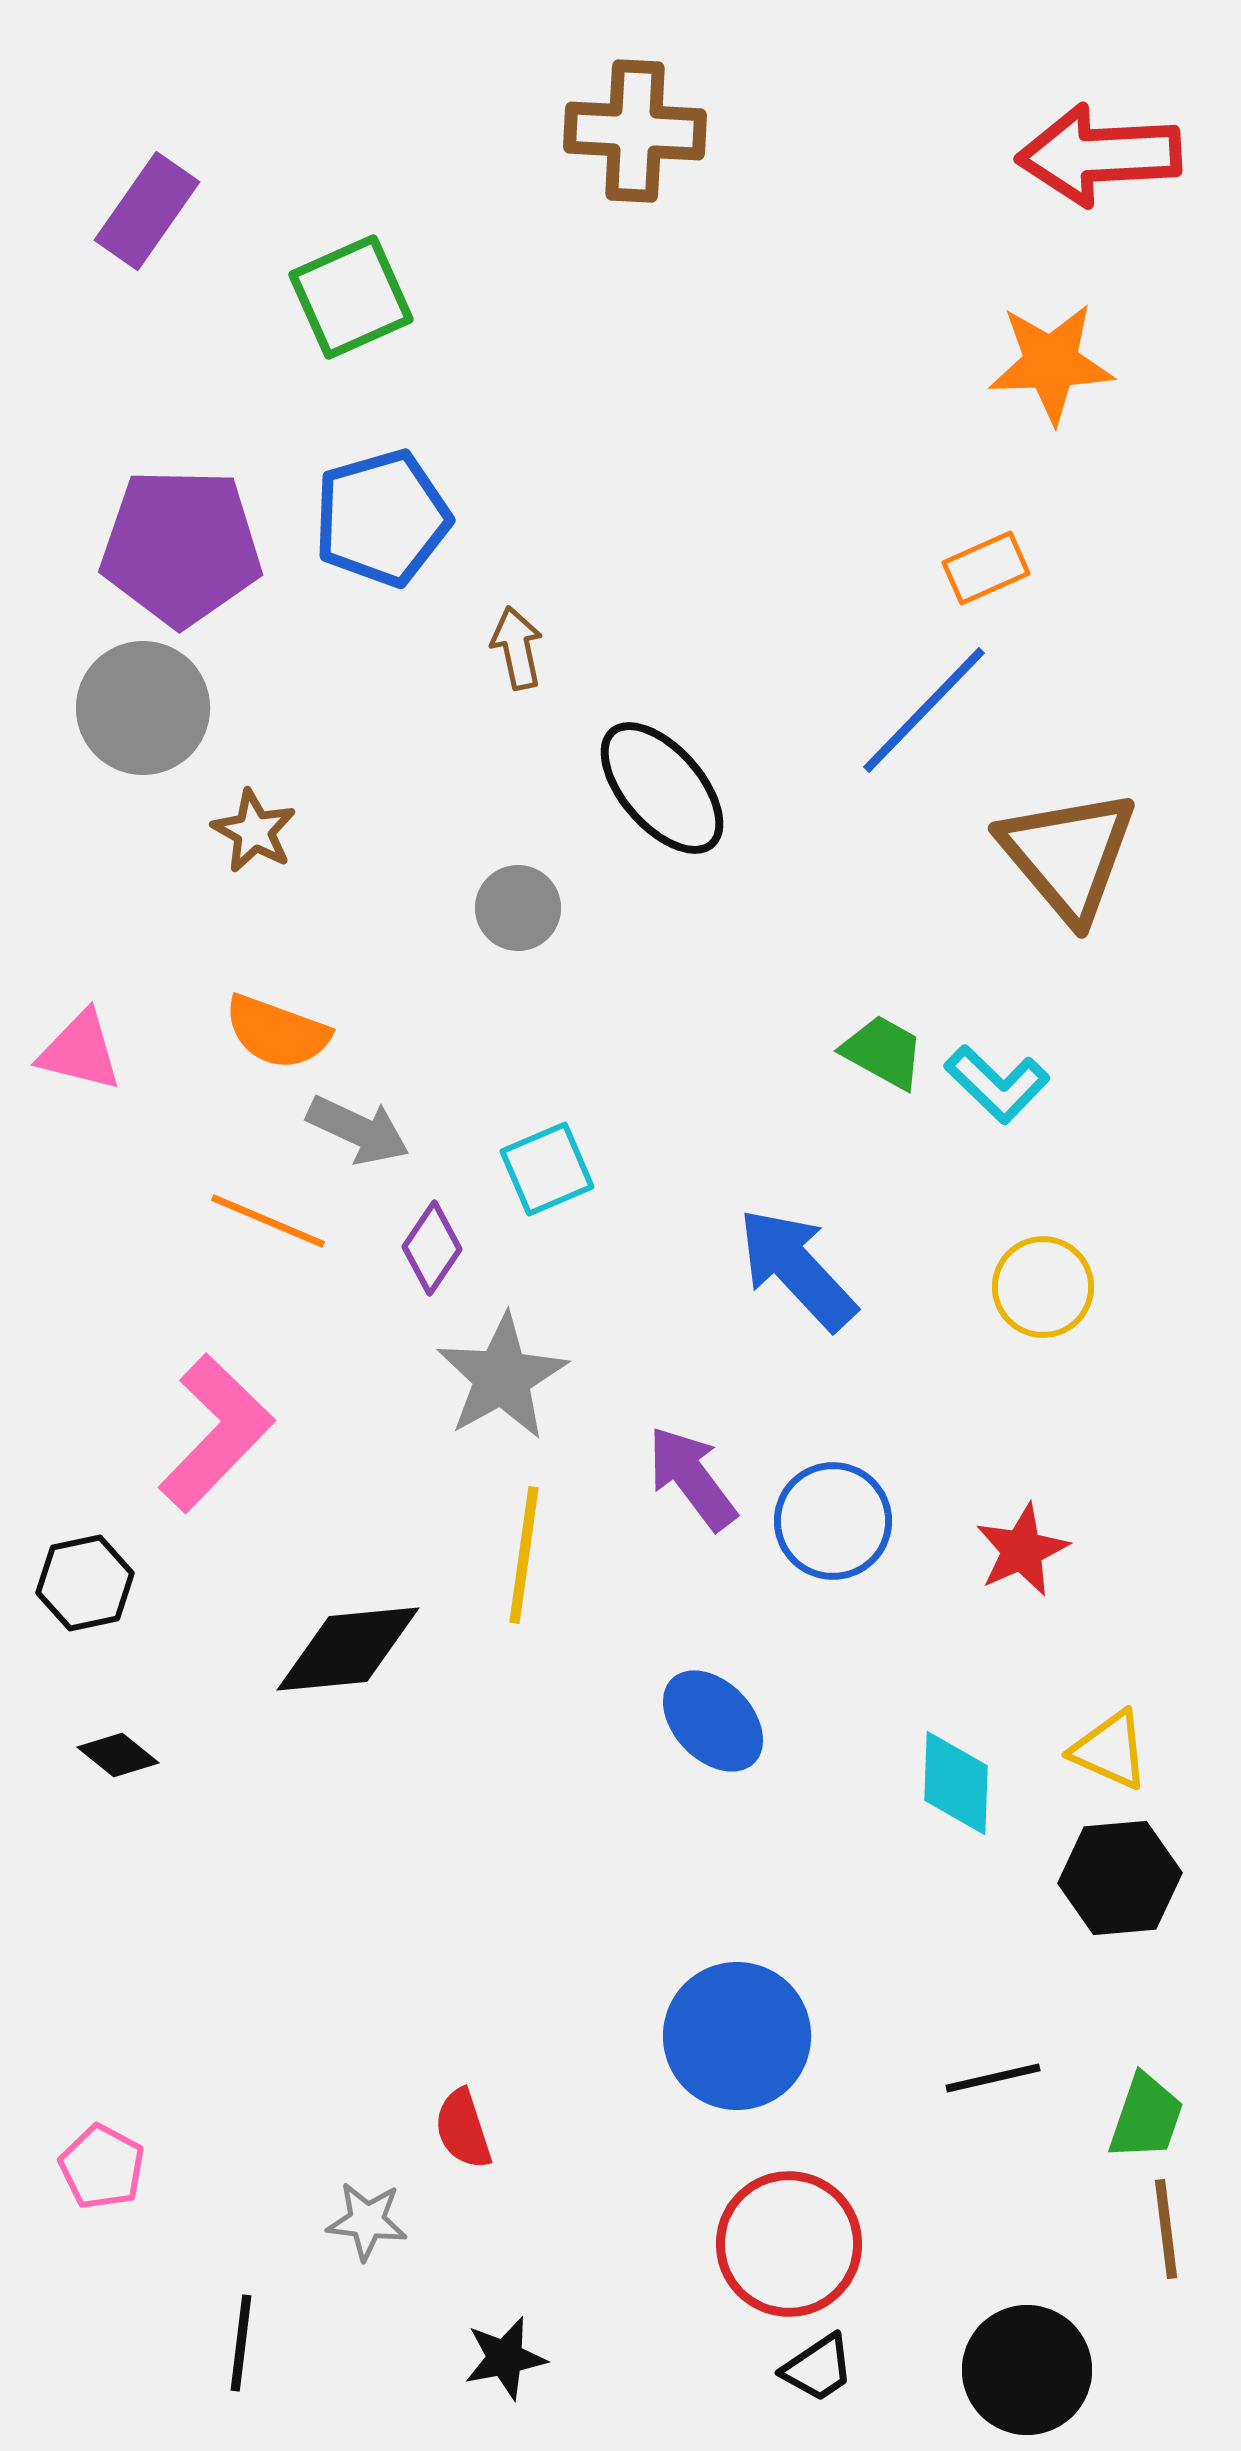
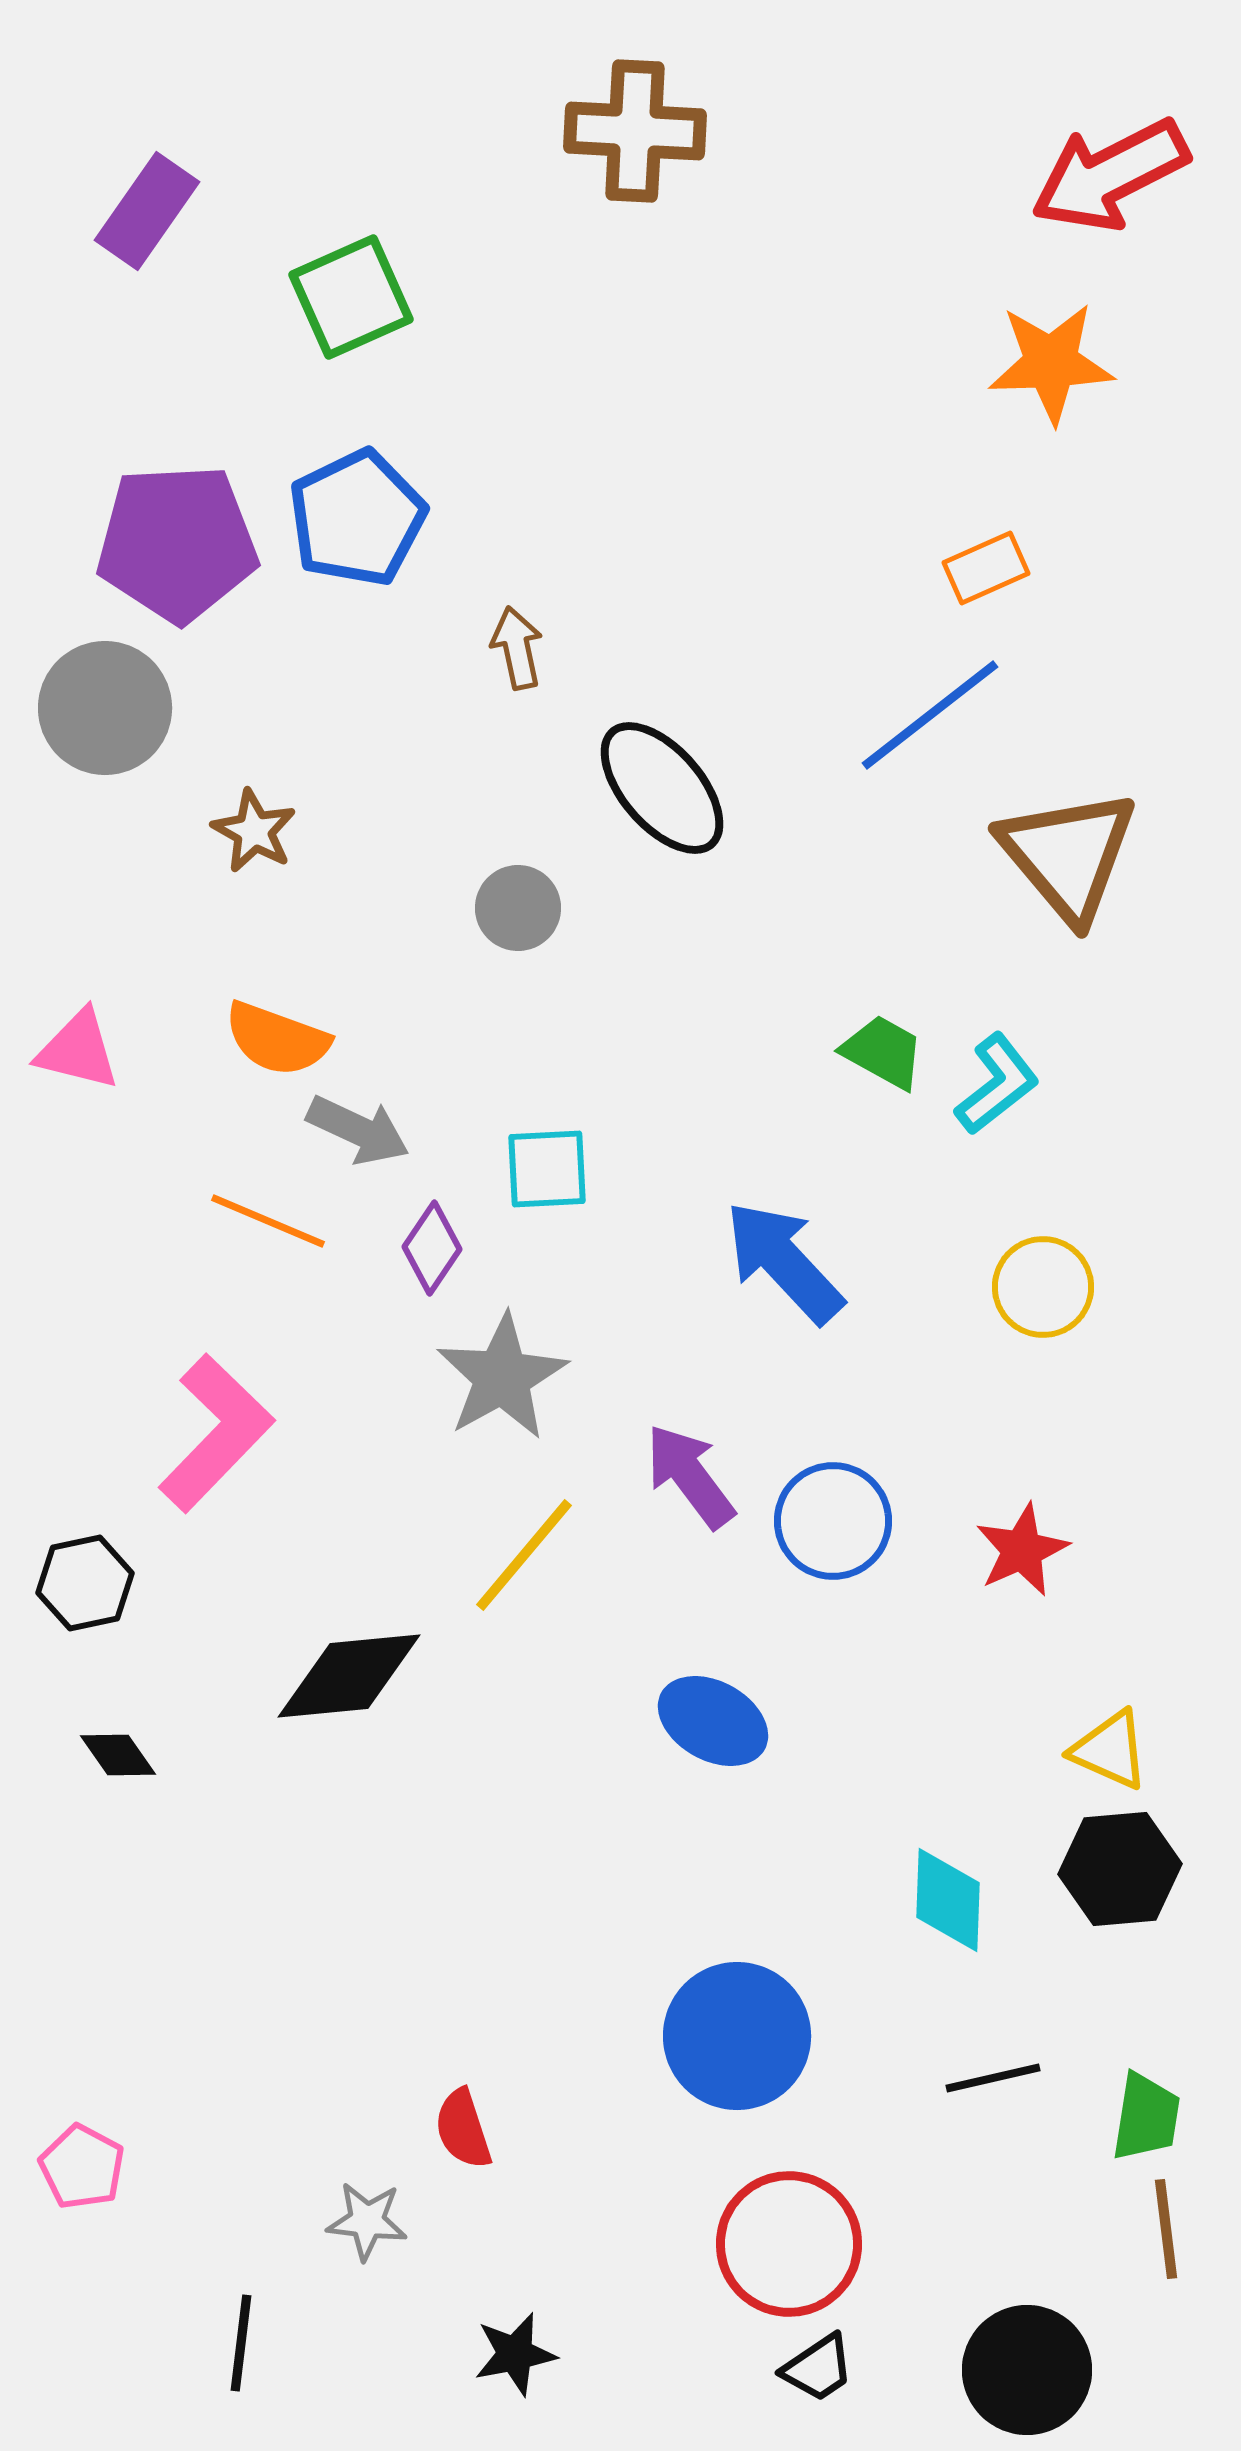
red arrow at (1099, 155): moved 11 px right, 20 px down; rotated 24 degrees counterclockwise
blue pentagon at (382, 518): moved 25 px left; rotated 10 degrees counterclockwise
purple pentagon at (181, 547): moved 4 px left, 4 px up; rotated 4 degrees counterclockwise
gray circle at (143, 708): moved 38 px left
blue line at (924, 710): moved 6 px right, 5 px down; rotated 8 degrees clockwise
orange semicircle at (277, 1032): moved 7 px down
pink triangle at (80, 1051): moved 2 px left, 1 px up
cyan L-shape at (997, 1084): rotated 82 degrees counterclockwise
cyan square at (547, 1169): rotated 20 degrees clockwise
blue arrow at (797, 1269): moved 13 px left, 7 px up
purple arrow at (692, 1478): moved 2 px left, 2 px up
yellow line at (524, 1555): rotated 32 degrees clockwise
black diamond at (348, 1649): moved 1 px right, 27 px down
blue ellipse at (713, 1721): rotated 17 degrees counterclockwise
black diamond at (118, 1755): rotated 16 degrees clockwise
cyan diamond at (956, 1783): moved 8 px left, 117 px down
black hexagon at (1120, 1878): moved 9 px up
green trapezoid at (1146, 2117): rotated 10 degrees counterclockwise
pink pentagon at (102, 2167): moved 20 px left
black star at (505, 2358): moved 10 px right, 4 px up
